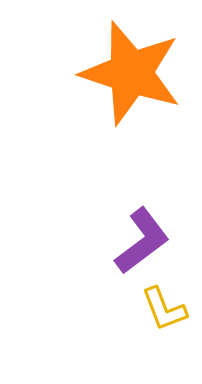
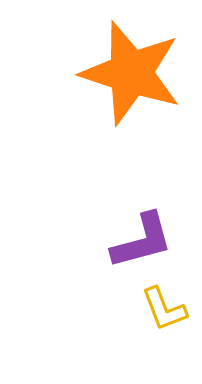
purple L-shape: rotated 22 degrees clockwise
